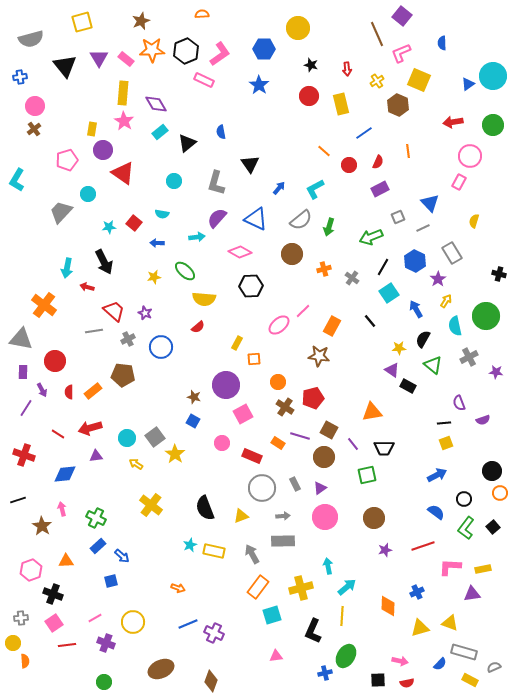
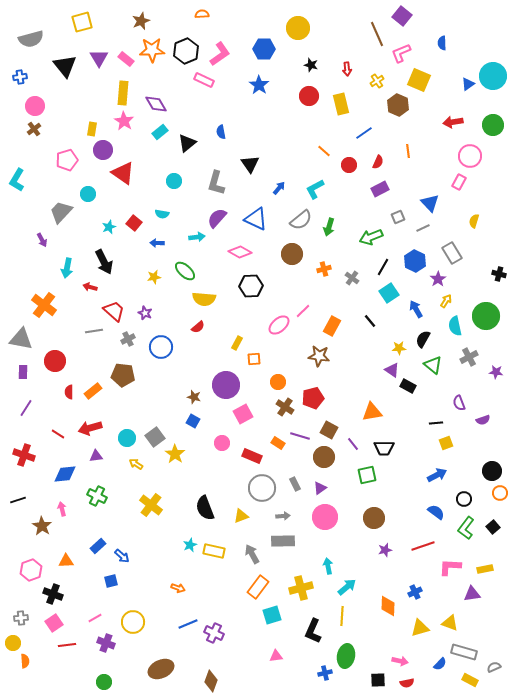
cyan star at (109, 227): rotated 16 degrees counterclockwise
red arrow at (87, 287): moved 3 px right
purple arrow at (42, 390): moved 150 px up
black line at (444, 423): moved 8 px left
green cross at (96, 518): moved 1 px right, 22 px up
yellow rectangle at (483, 569): moved 2 px right
blue cross at (417, 592): moved 2 px left
green ellipse at (346, 656): rotated 20 degrees counterclockwise
